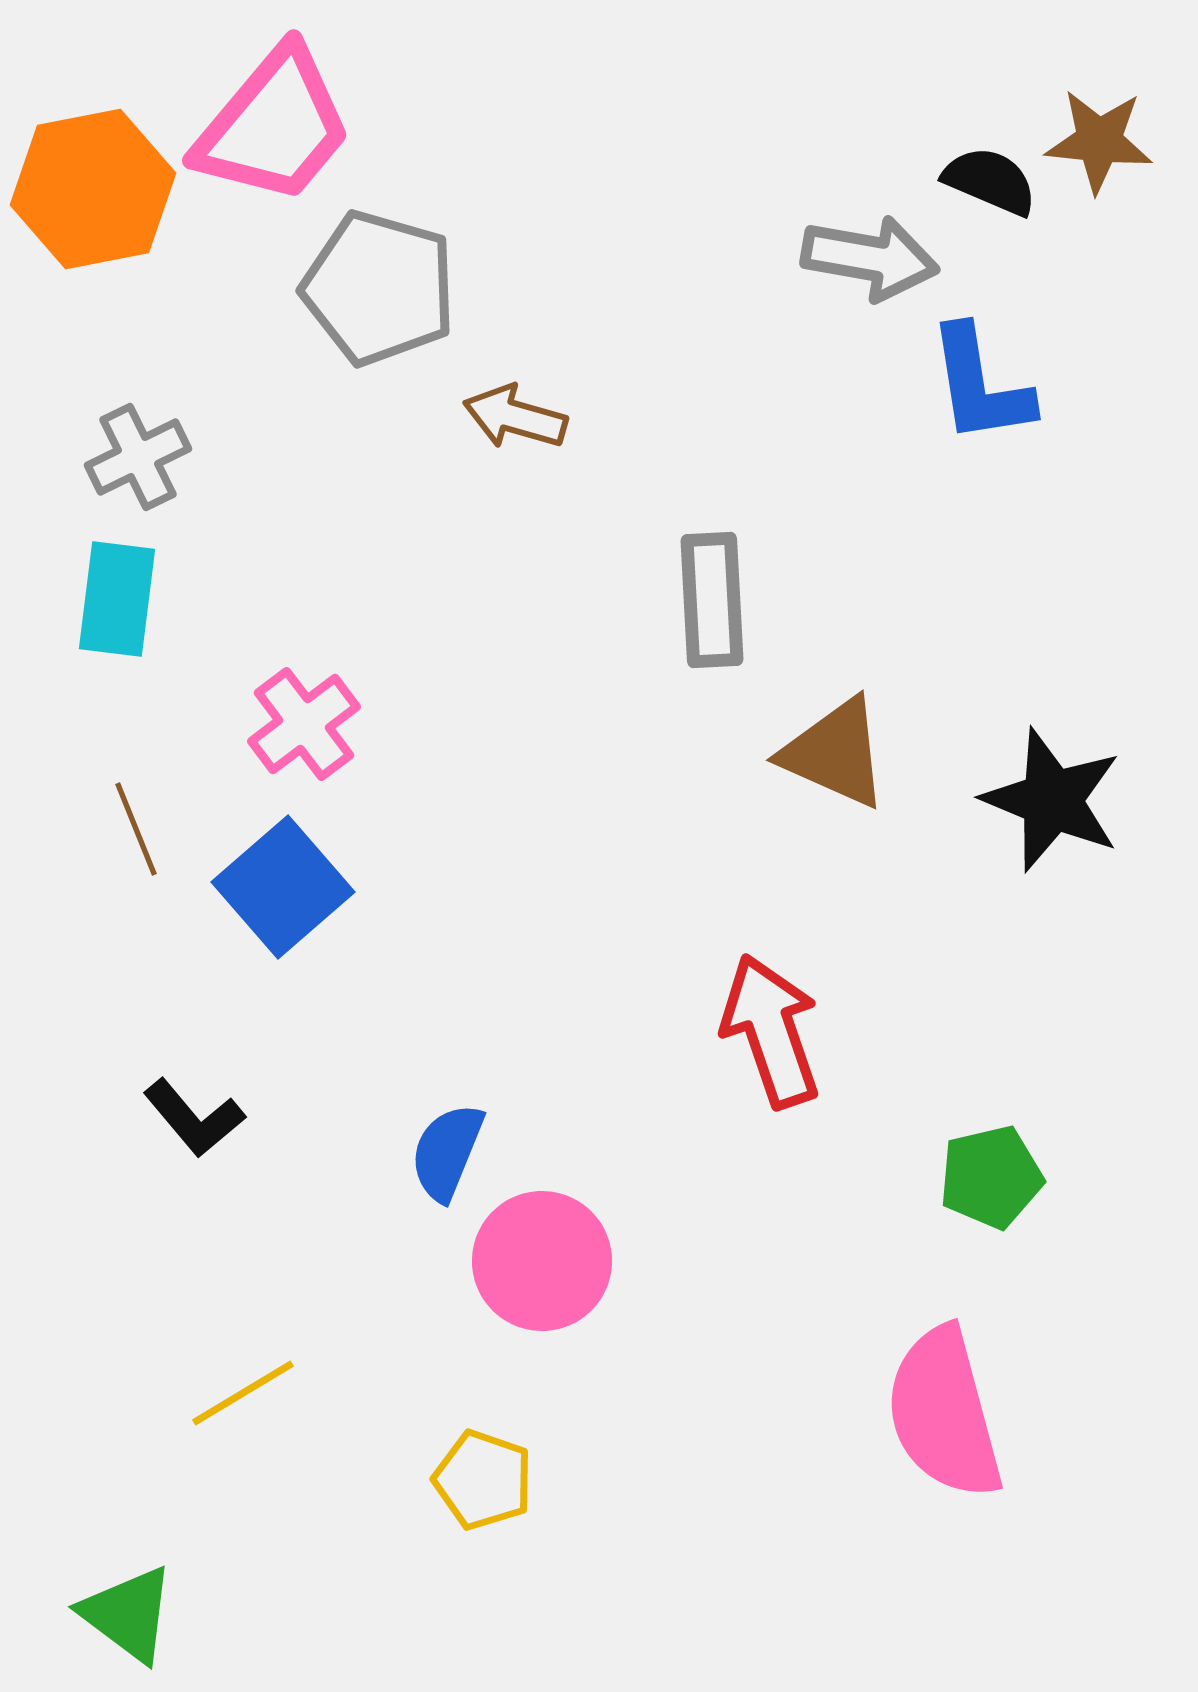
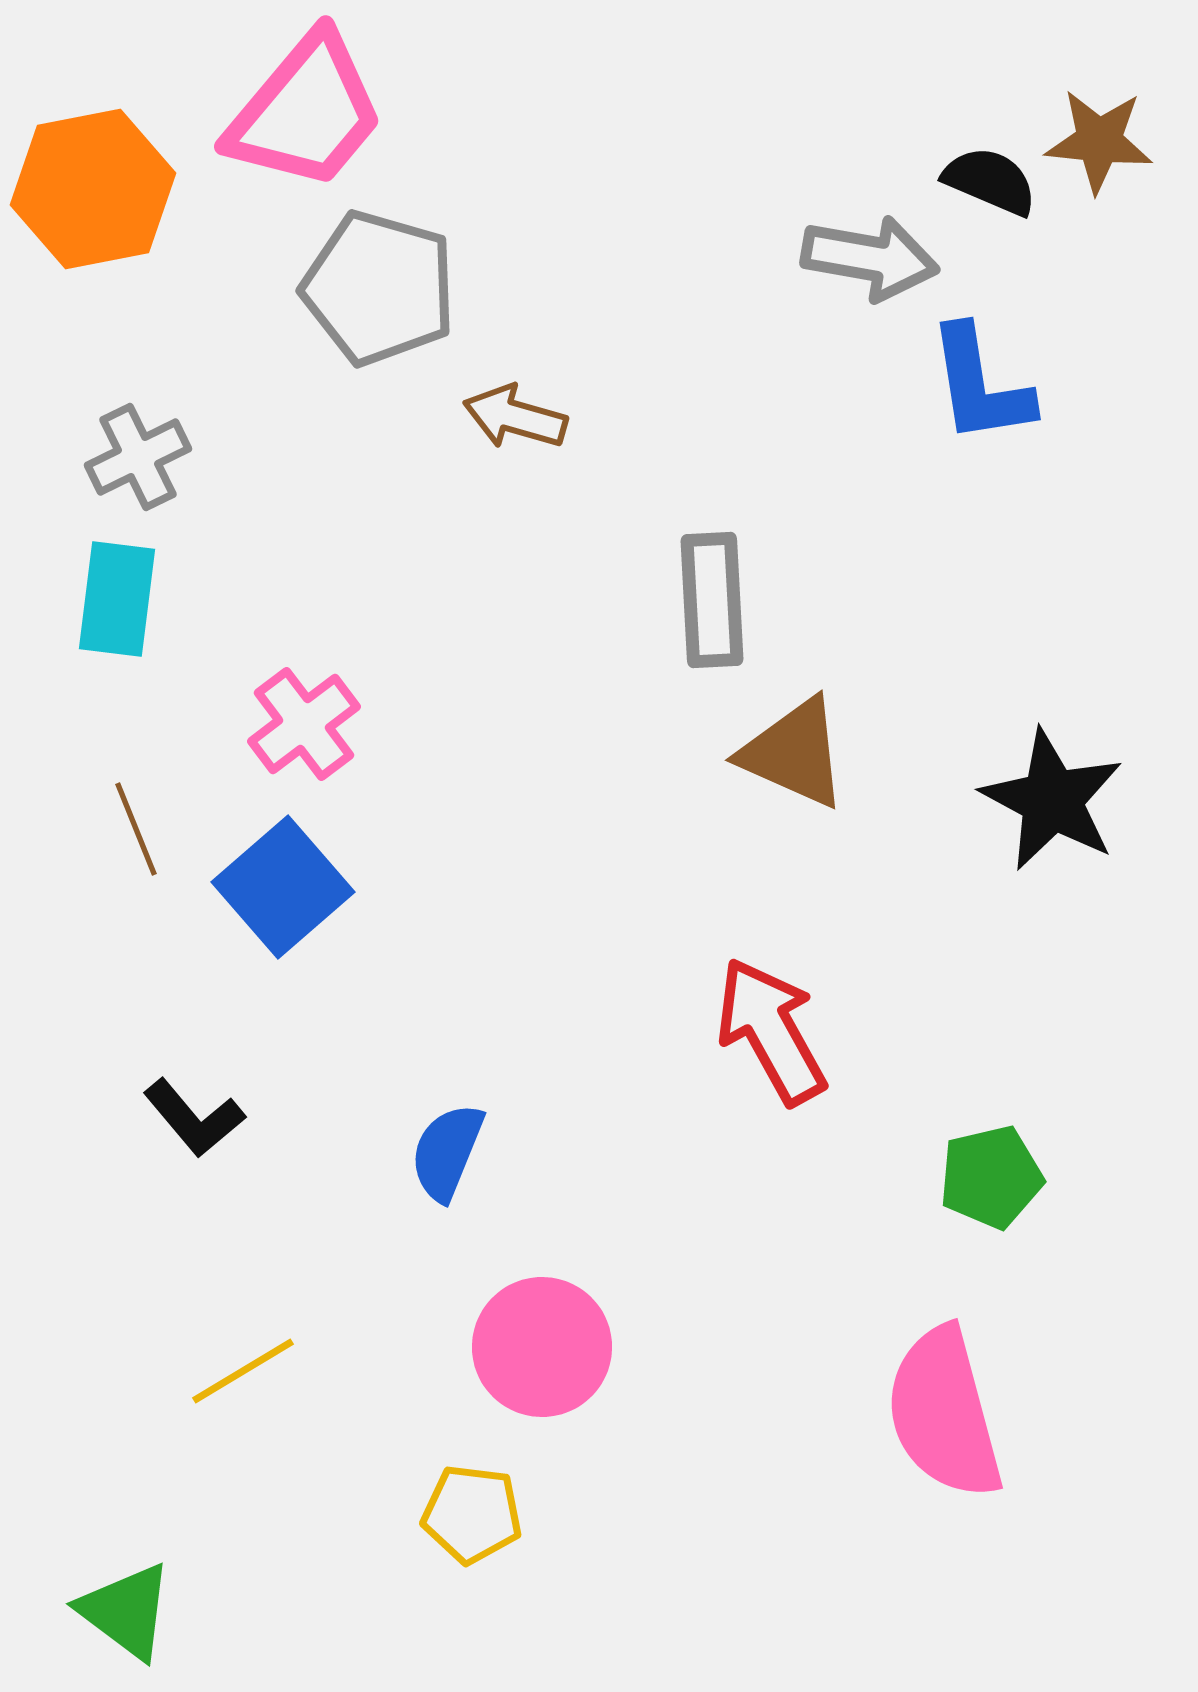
pink trapezoid: moved 32 px right, 14 px up
brown triangle: moved 41 px left
black star: rotated 6 degrees clockwise
red arrow: rotated 10 degrees counterclockwise
pink circle: moved 86 px down
yellow line: moved 22 px up
yellow pentagon: moved 11 px left, 34 px down; rotated 12 degrees counterclockwise
green triangle: moved 2 px left, 3 px up
